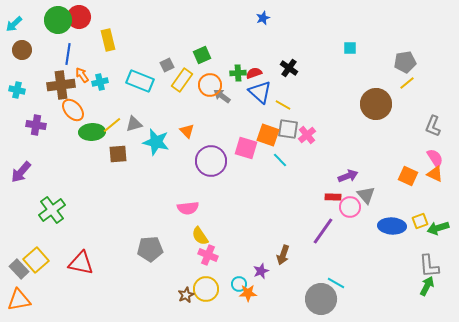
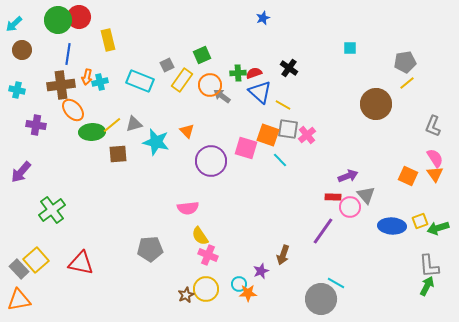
orange arrow at (82, 75): moved 5 px right, 2 px down; rotated 133 degrees counterclockwise
orange triangle at (435, 174): rotated 30 degrees clockwise
